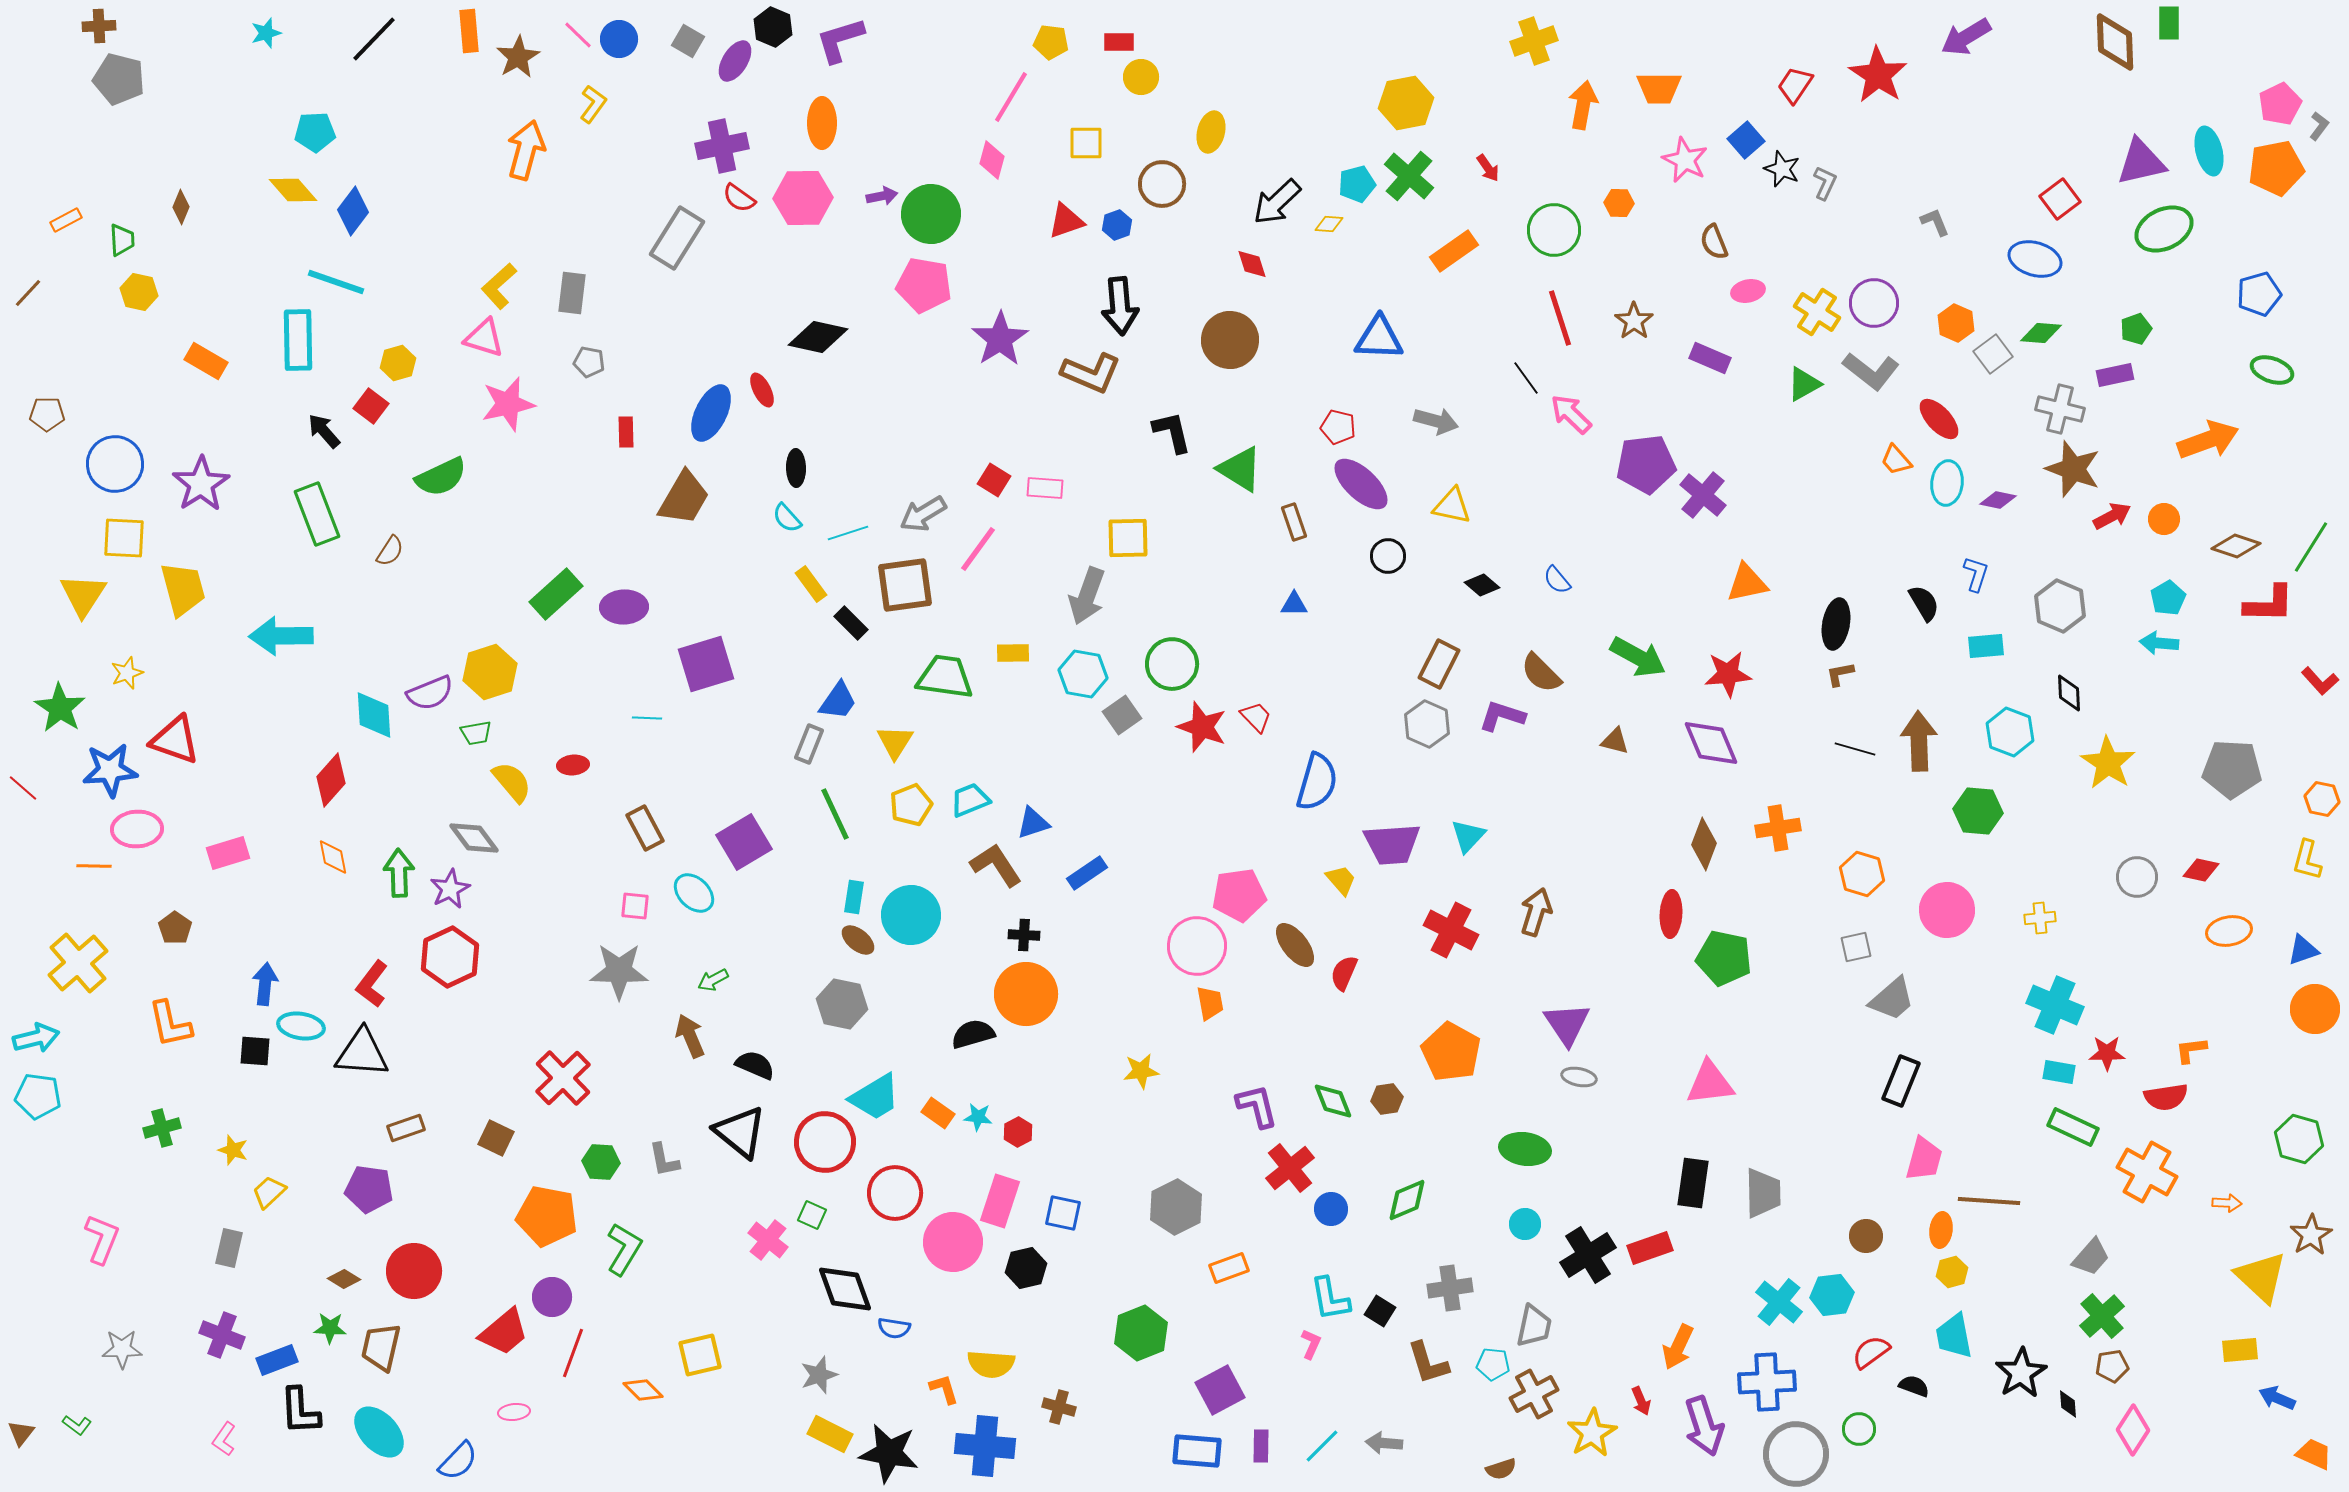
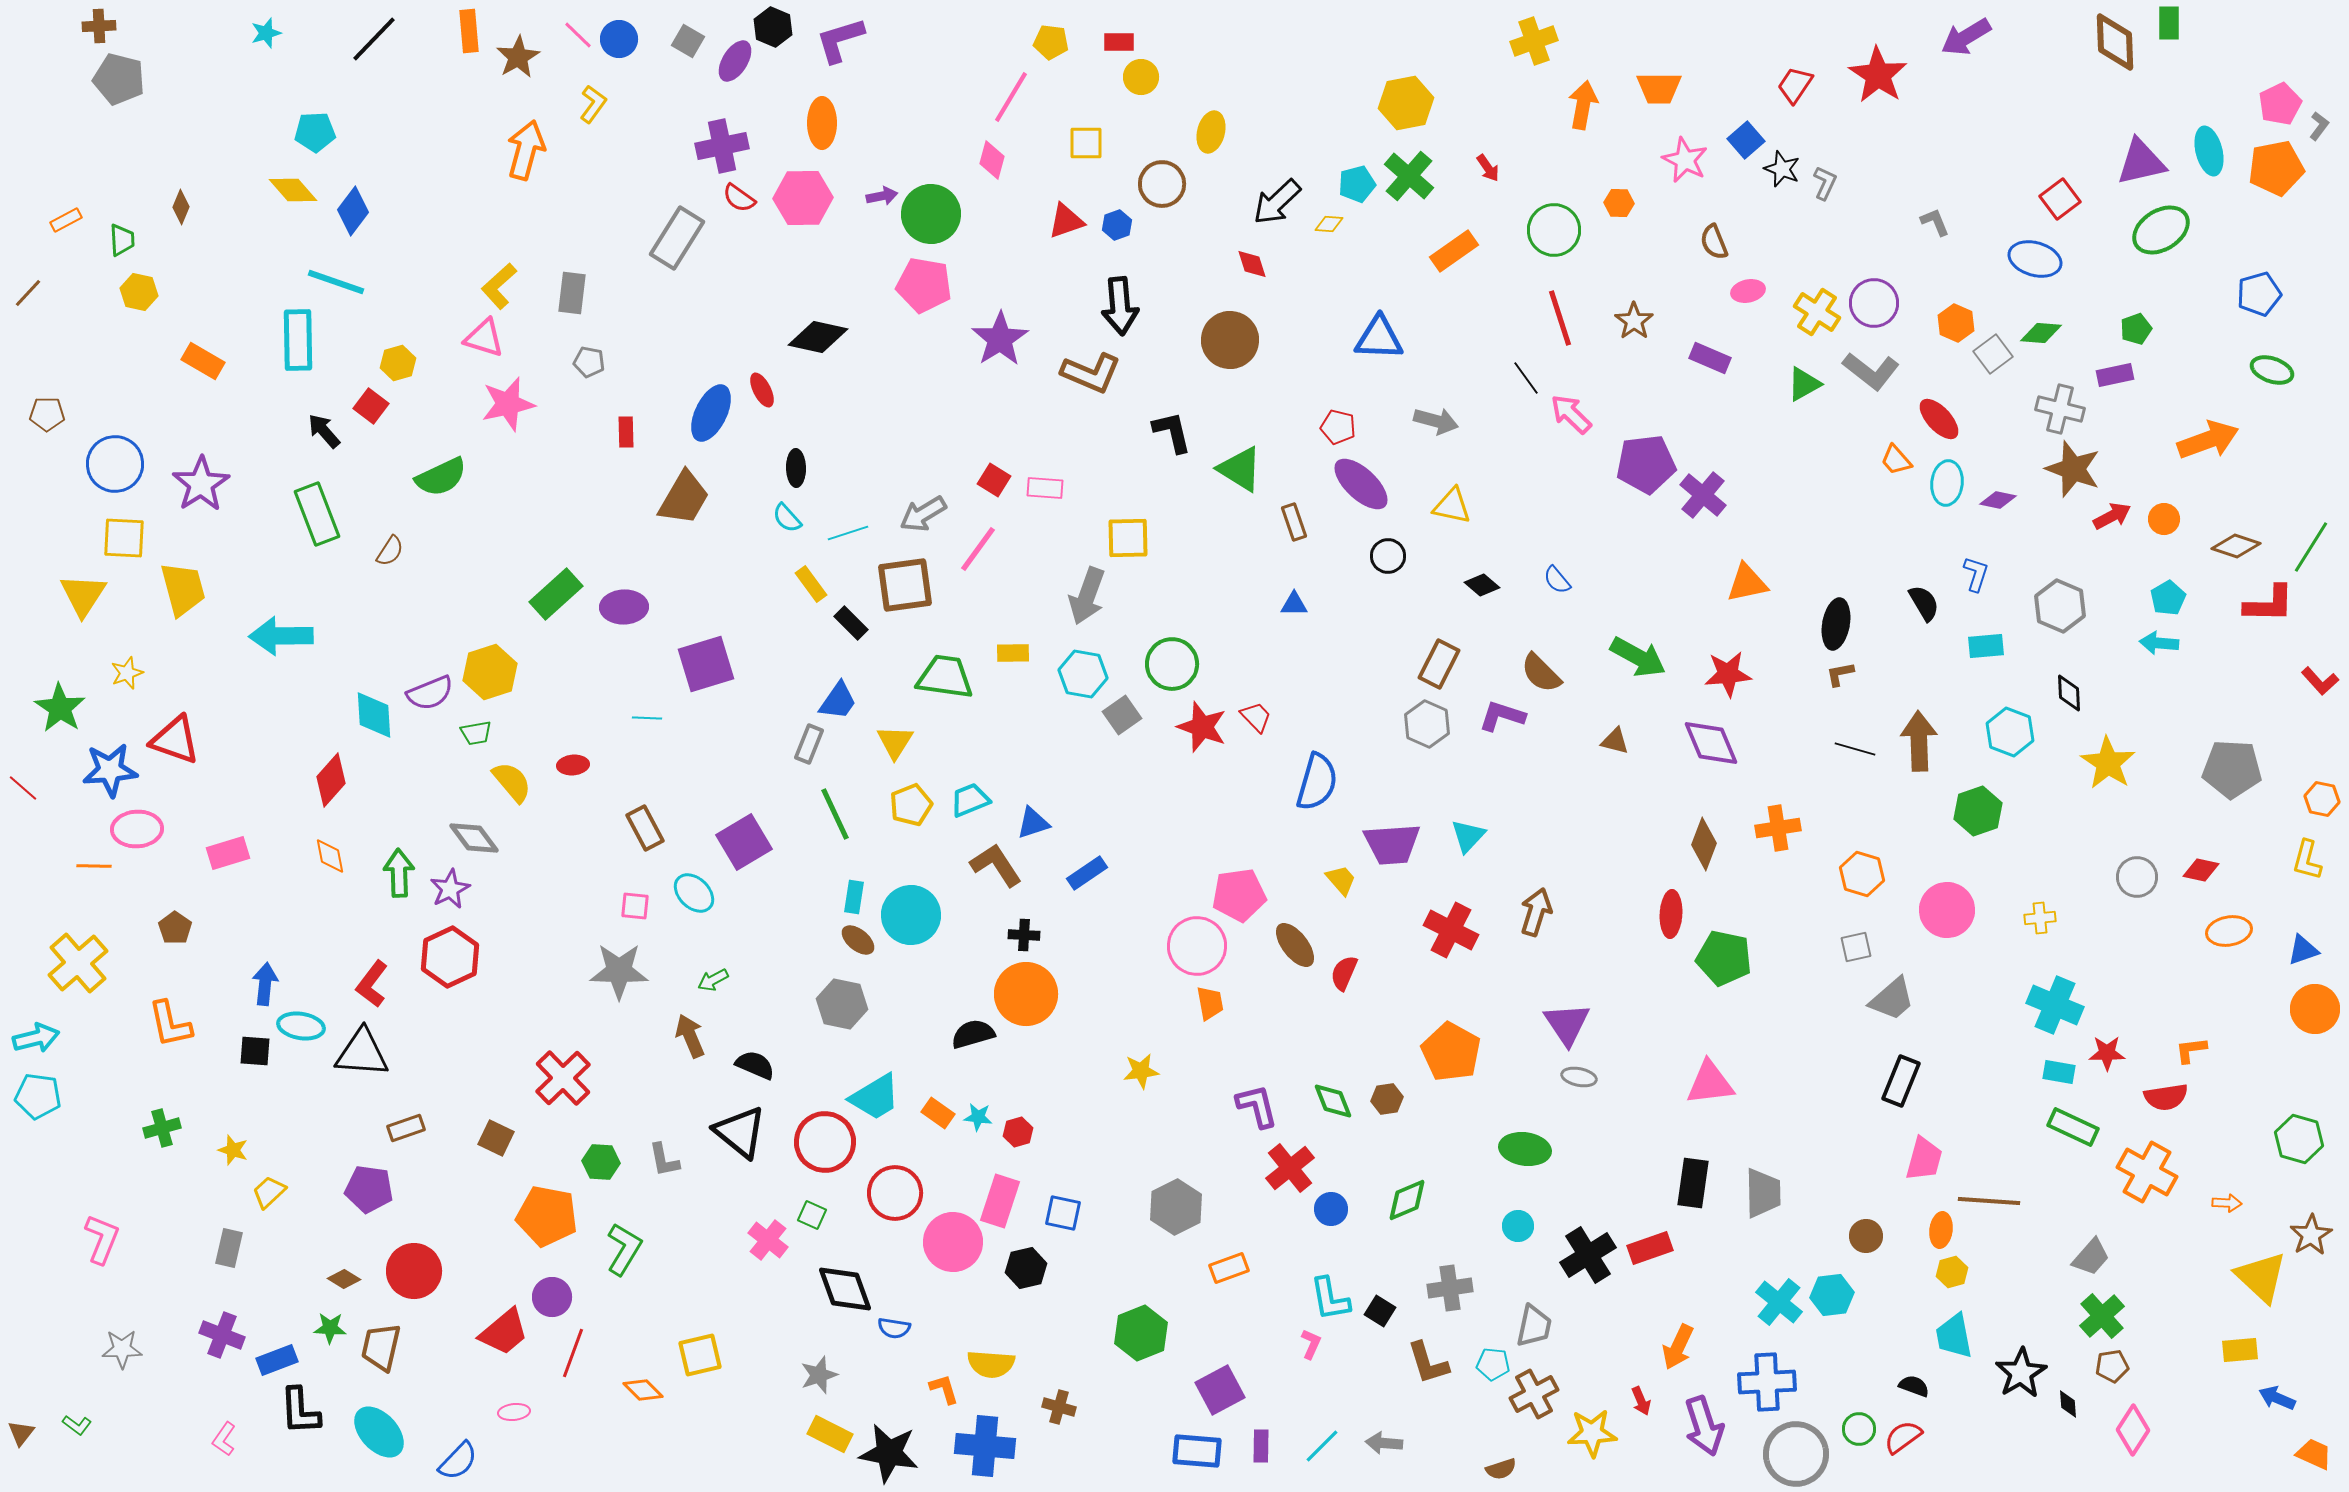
green ellipse at (2164, 229): moved 3 px left, 1 px down; rotated 6 degrees counterclockwise
orange rectangle at (206, 361): moved 3 px left
green hexagon at (1978, 811): rotated 24 degrees counterclockwise
orange diamond at (333, 857): moved 3 px left, 1 px up
red hexagon at (1018, 1132): rotated 12 degrees clockwise
cyan circle at (1525, 1224): moved 7 px left, 2 px down
red semicircle at (1871, 1352): moved 32 px right, 85 px down
yellow star at (1592, 1433): rotated 27 degrees clockwise
